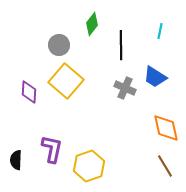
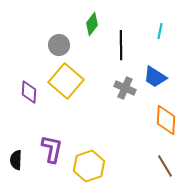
orange diamond: moved 8 px up; rotated 16 degrees clockwise
